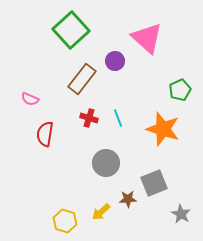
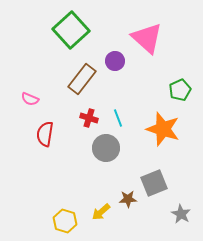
gray circle: moved 15 px up
